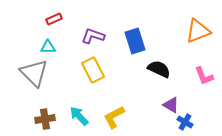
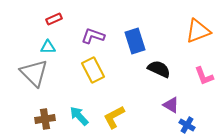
blue cross: moved 2 px right, 3 px down
